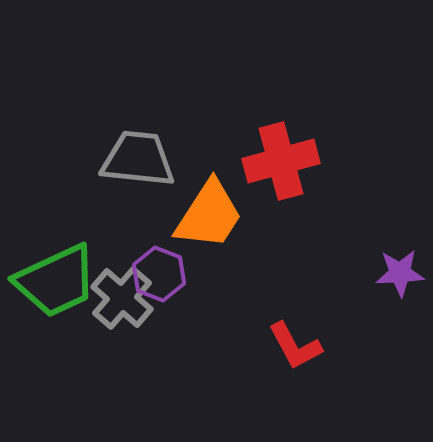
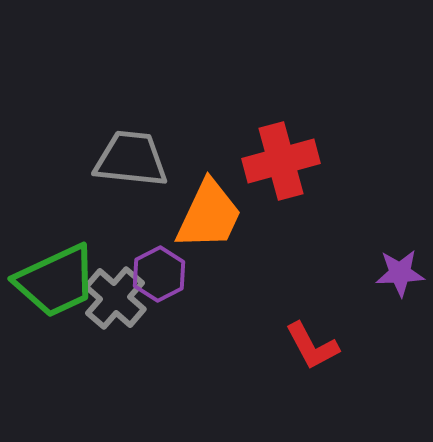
gray trapezoid: moved 7 px left
orange trapezoid: rotated 8 degrees counterclockwise
purple hexagon: rotated 12 degrees clockwise
gray cross: moved 7 px left
red L-shape: moved 17 px right
